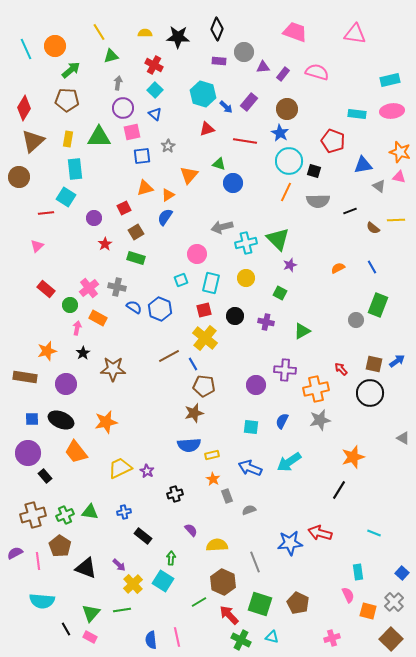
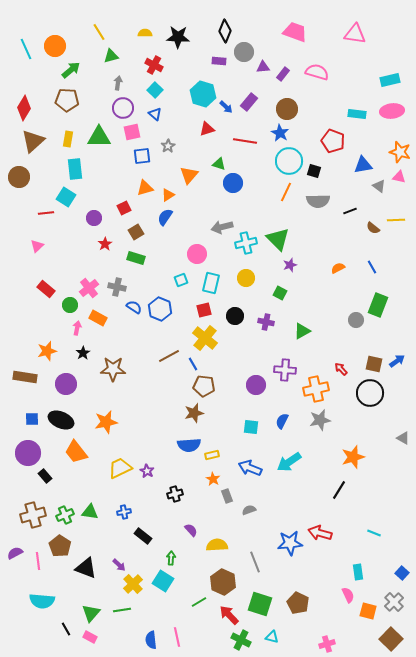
black diamond at (217, 29): moved 8 px right, 2 px down
pink cross at (332, 638): moved 5 px left, 6 px down
